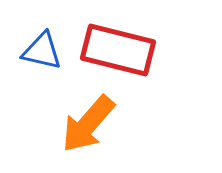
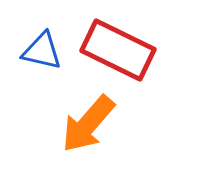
red rectangle: rotated 12 degrees clockwise
